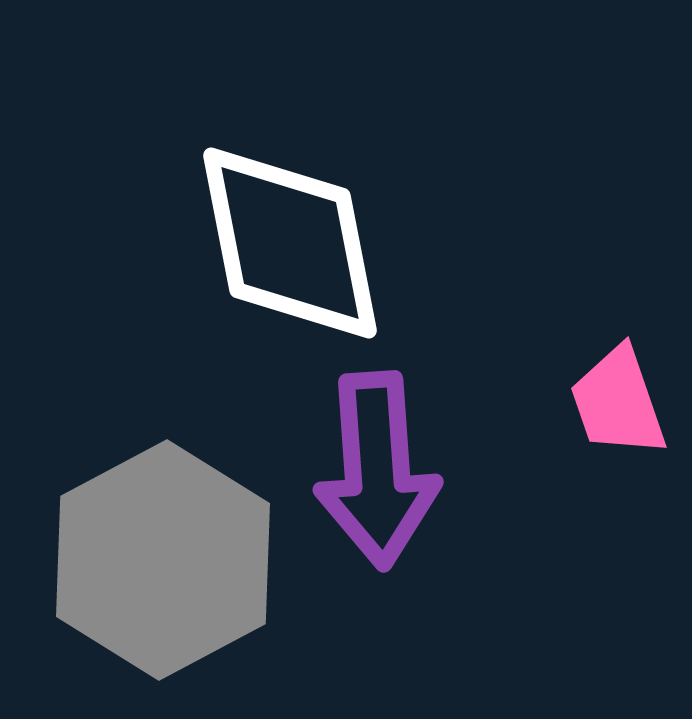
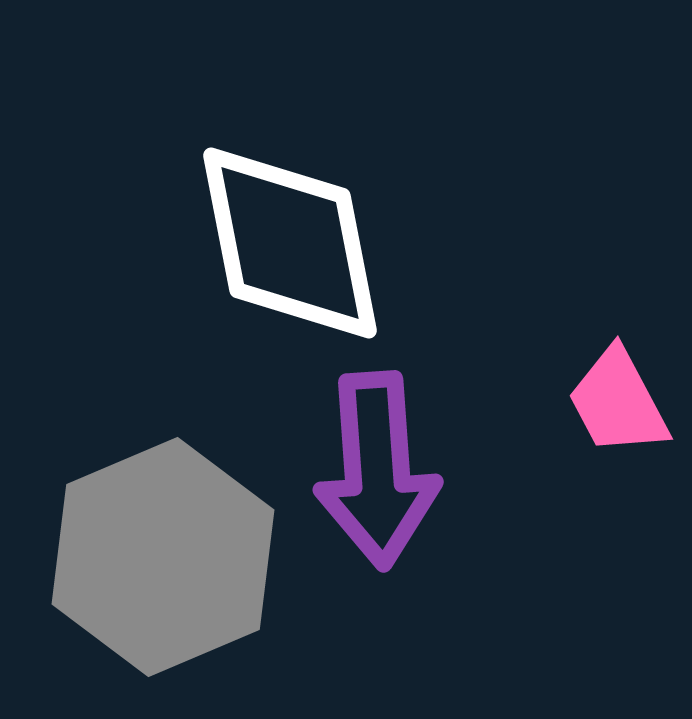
pink trapezoid: rotated 9 degrees counterclockwise
gray hexagon: moved 3 px up; rotated 5 degrees clockwise
